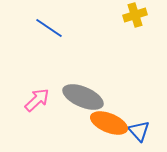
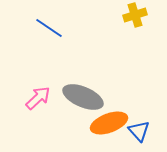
pink arrow: moved 1 px right, 2 px up
orange ellipse: rotated 42 degrees counterclockwise
